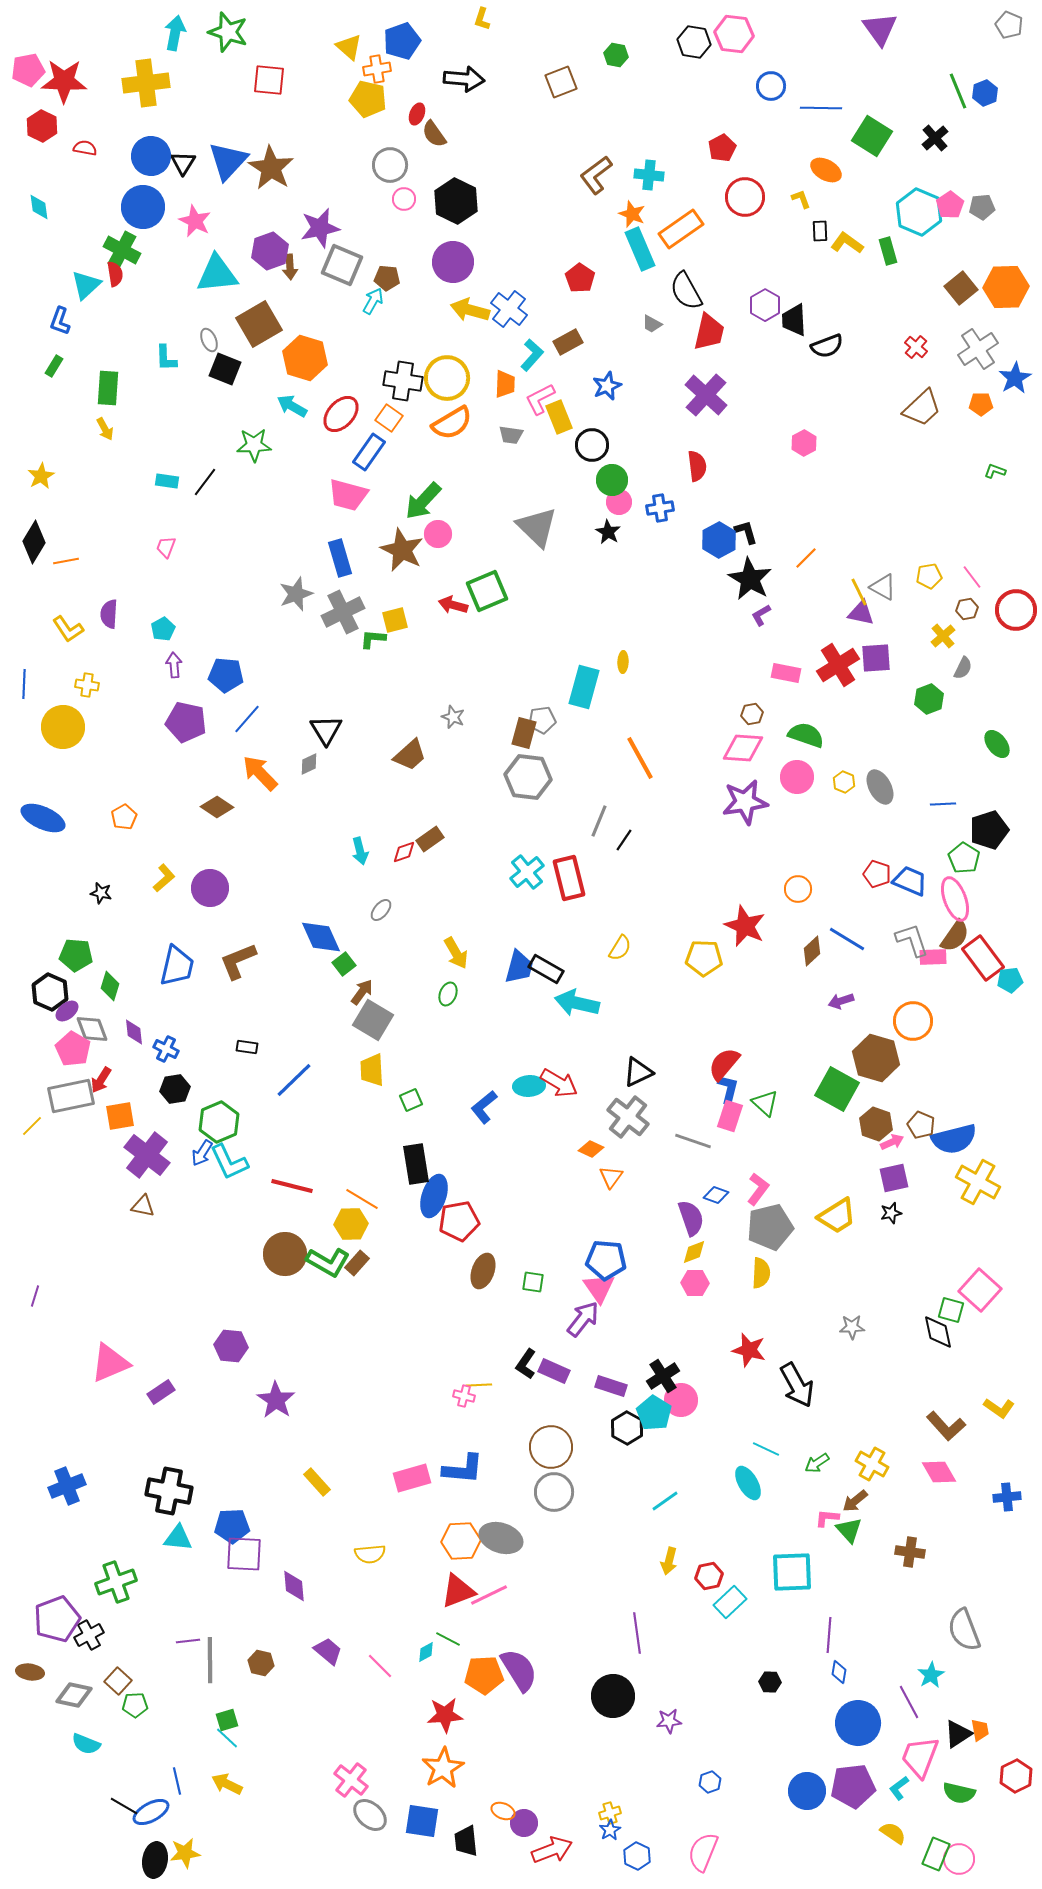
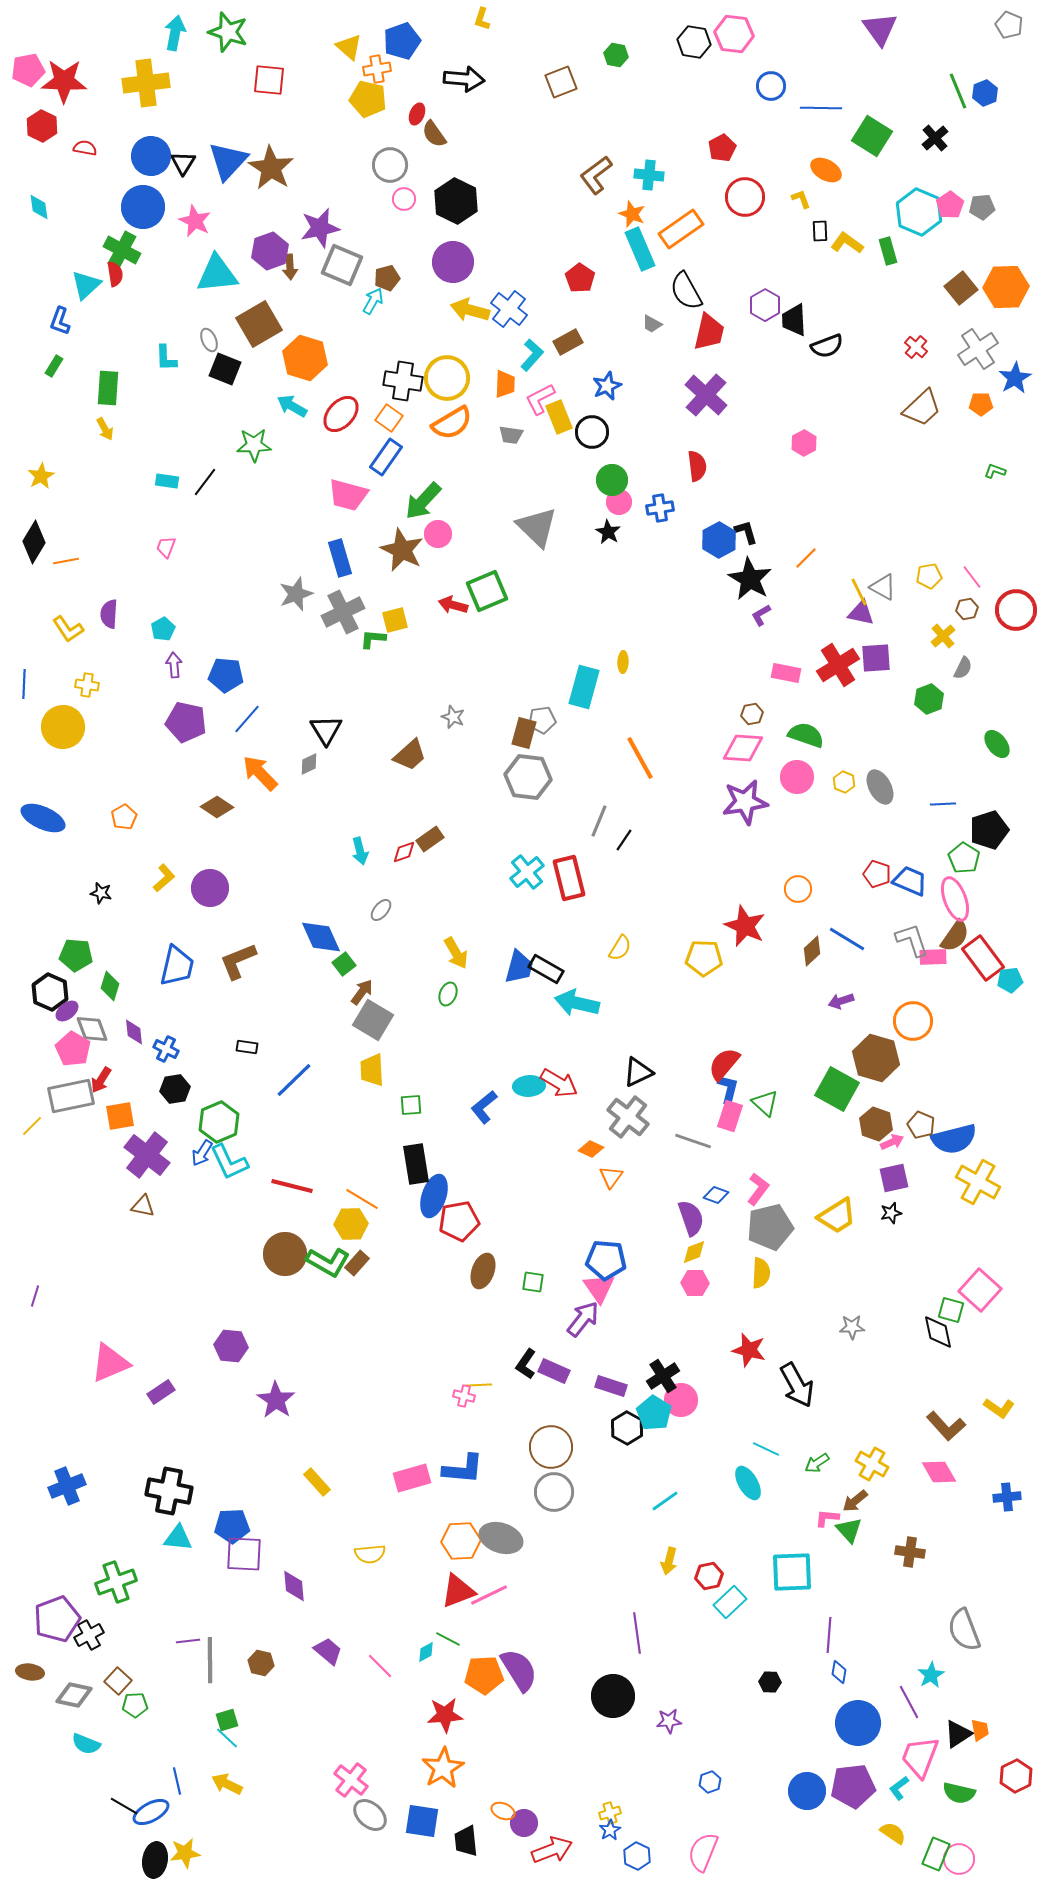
brown pentagon at (387, 278): rotated 20 degrees counterclockwise
black circle at (592, 445): moved 13 px up
blue rectangle at (369, 452): moved 17 px right, 5 px down
green square at (411, 1100): moved 5 px down; rotated 20 degrees clockwise
